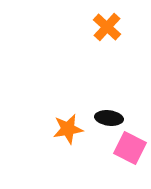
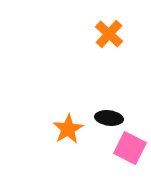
orange cross: moved 2 px right, 7 px down
orange star: rotated 20 degrees counterclockwise
